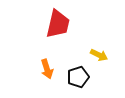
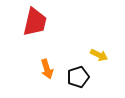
red trapezoid: moved 23 px left, 2 px up
